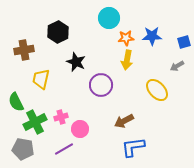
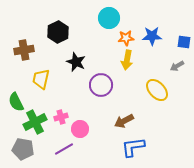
blue square: rotated 24 degrees clockwise
